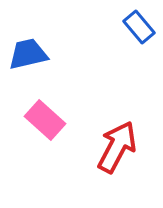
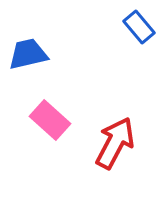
pink rectangle: moved 5 px right
red arrow: moved 2 px left, 4 px up
